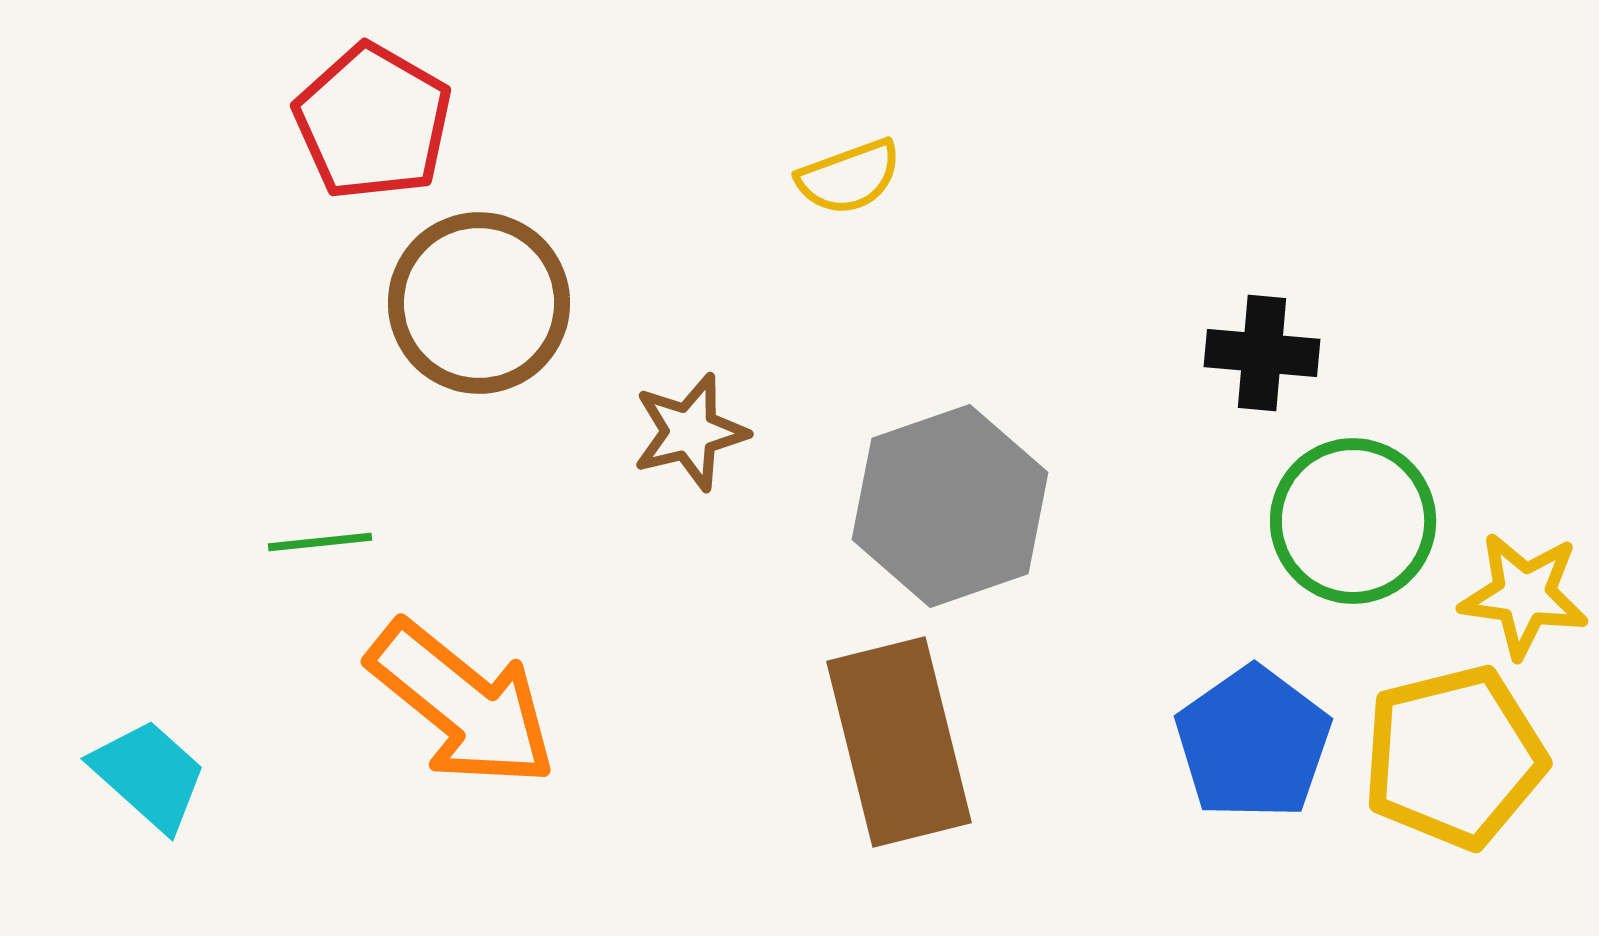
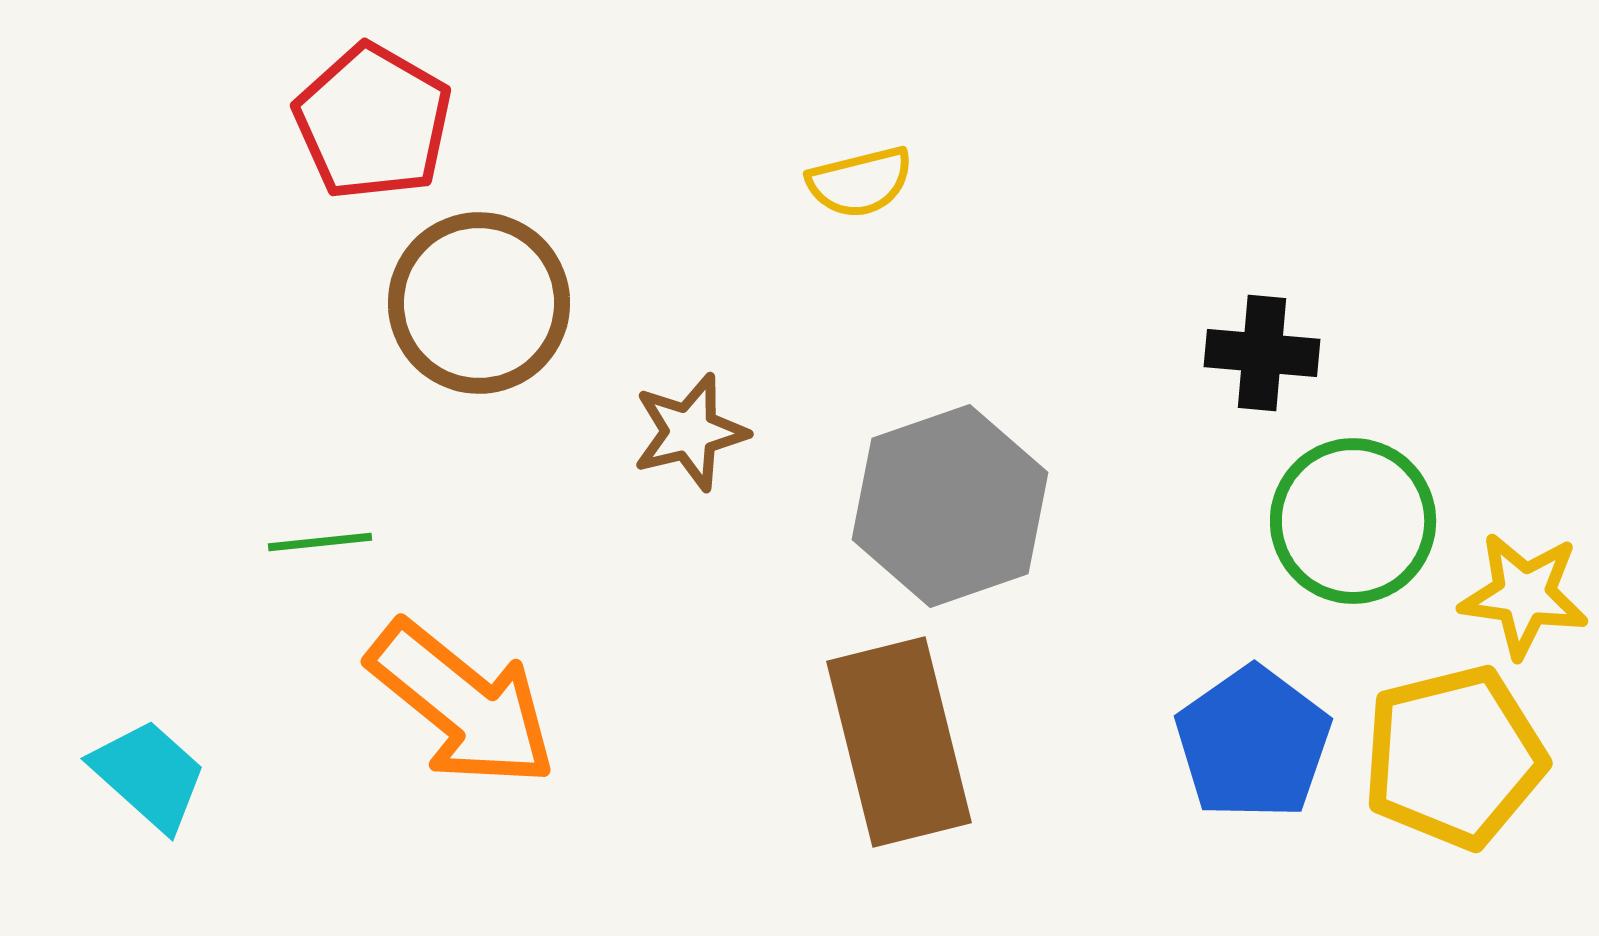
yellow semicircle: moved 11 px right, 5 px down; rotated 6 degrees clockwise
